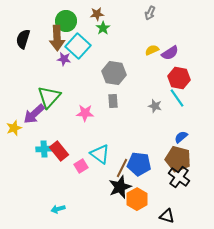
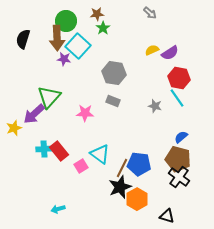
gray arrow: rotated 72 degrees counterclockwise
gray rectangle: rotated 64 degrees counterclockwise
